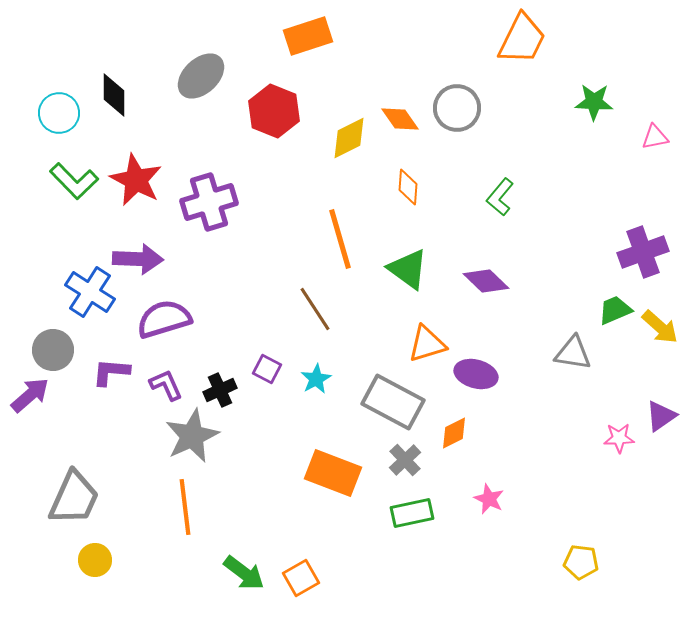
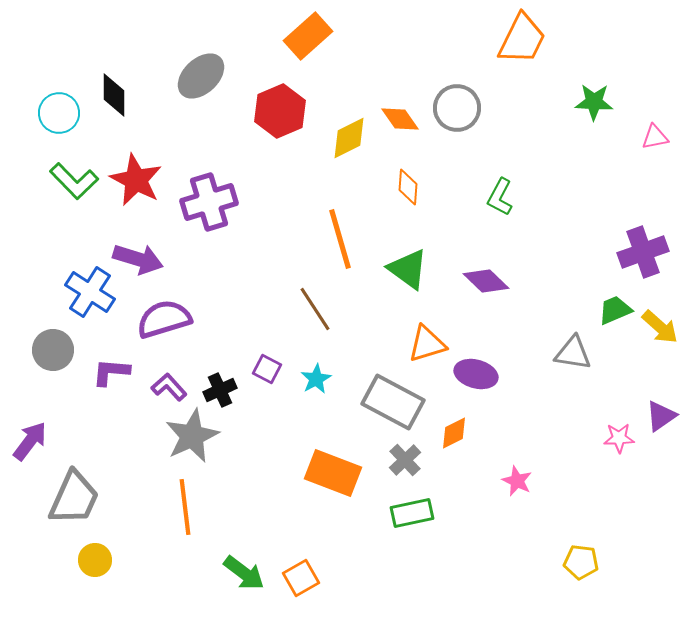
orange rectangle at (308, 36): rotated 24 degrees counterclockwise
red hexagon at (274, 111): moved 6 px right; rotated 15 degrees clockwise
green L-shape at (500, 197): rotated 12 degrees counterclockwise
purple arrow at (138, 259): rotated 15 degrees clockwise
purple L-shape at (166, 385): moved 3 px right, 2 px down; rotated 18 degrees counterclockwise
purple arrow at (30, 395): moved 46 px down; rotated 12 degrees counterclockwise
pink star at (489, 499): moved 28 px right, 18 px up
